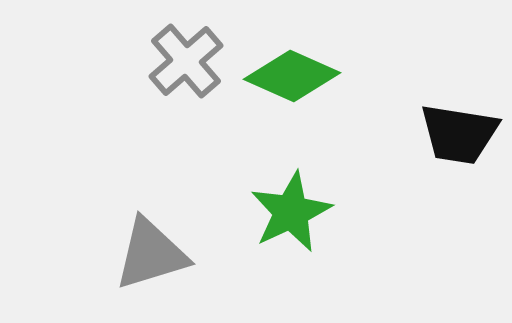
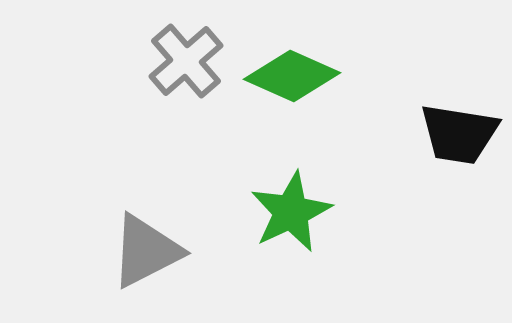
gray triangle: moved 5 px left, 3 px up; rotated 10 degrees counterclockwise
